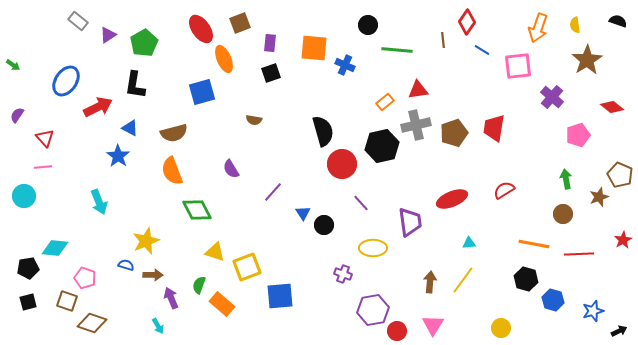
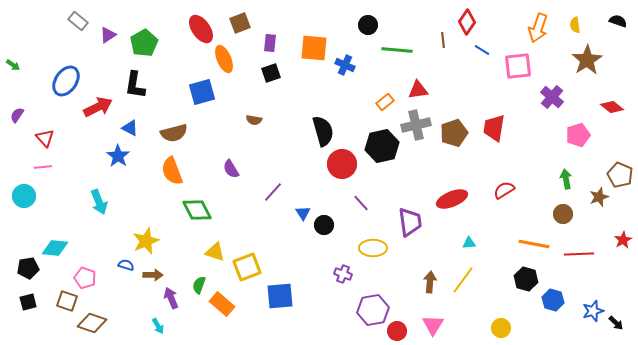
black arrow at (619, 331): moved 3 px left, 8 px up; rotated 70 degrees clockwise
